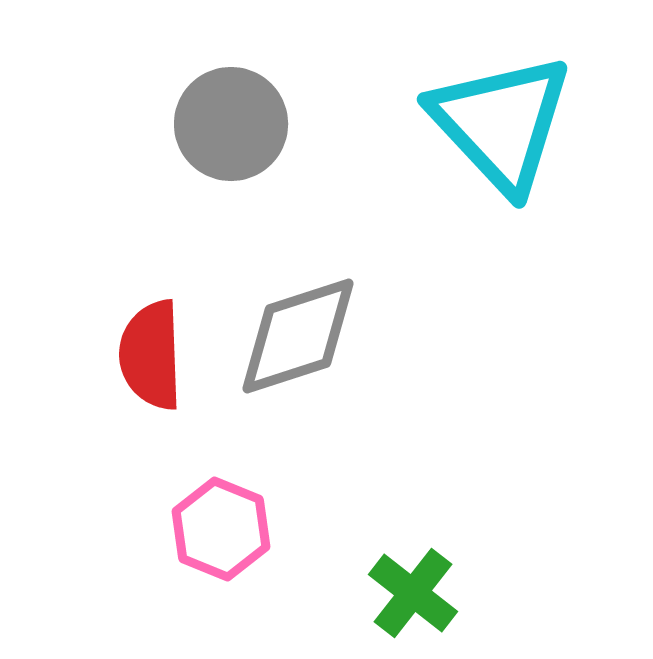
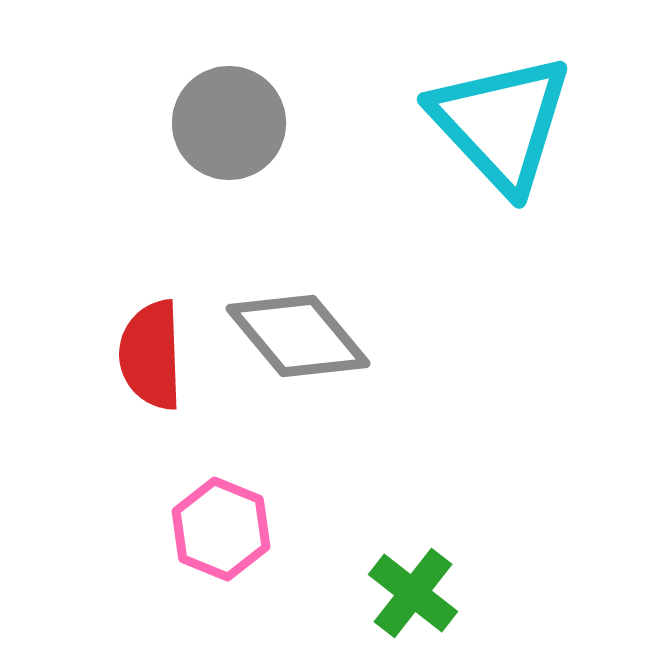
gray circle: moved 2 px left, 1 px up
gray diamond: rotated 68 degrees clockwise
